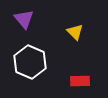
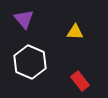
yellow triangle: rotated 42 degrees counterclockwise
red rectangle: rotated 54 degrees clockwise
